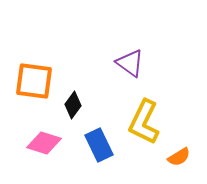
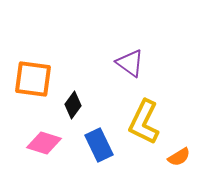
orange square: moved 1 px left, 2 px up
